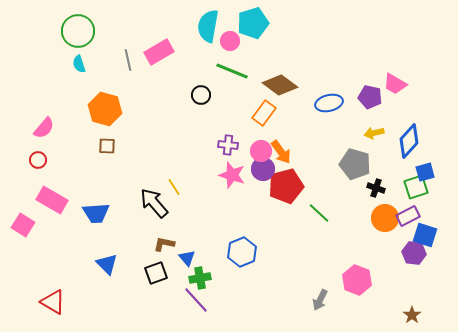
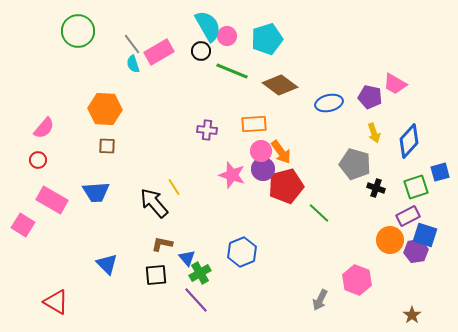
cyan pentagon at (253, 23): moved 14 px right, 16 px down
cyan semicircle at (208, 26): rotated 140 degrees clockwise
pink circle at (230, 41): moved 3 px left, 5 px up
gray line at (128, 60): moved 4 px right, 16 px up; rotated 25 degrees counterclockwise
cyan semicircle at (79, 64): moved 54 px right
black circle at (201, 95): moved 44 px up
orange hexagon at (105, 109): rotated 12 degrees counterclockwise
orange rectangle at (264, 113): moved 10 px left, 11 px down; rotated 50 degrees clockwise
yellow arrow at (374, 133): rotated 96 degrees counterclockwise
purple cross at (228, 145): moved 21 px left, 15 px up
blue square at (425, 172): moved 15 px right
blue trapezoid at (96, 213): moved 21 px up
orange circle at (385, 218): moved 5 px right, 22 px down
brown L-shape at (164, 244): moved 2 px left
purple hexagon at (414, 253): moved 2 px right, 2 px up; rotated 15 degrees counterclockwise
black square at (156, 273): moved 2 px down; rotated 15 degrees clockwise
green cross at (200, 278): moved 5 px up; rotated 20 degrees counterclockwise
red triangle at (53, 302): moved 3 px right
